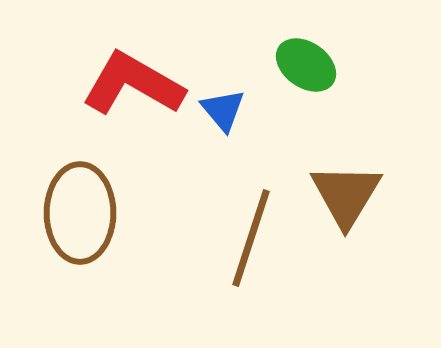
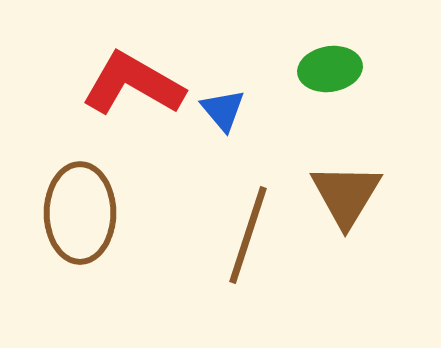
green ellipse: moved 24 px right, 4 px down; rotated 44 degrees counterclockwise
brown line: moved 3 px left, 3 px up
